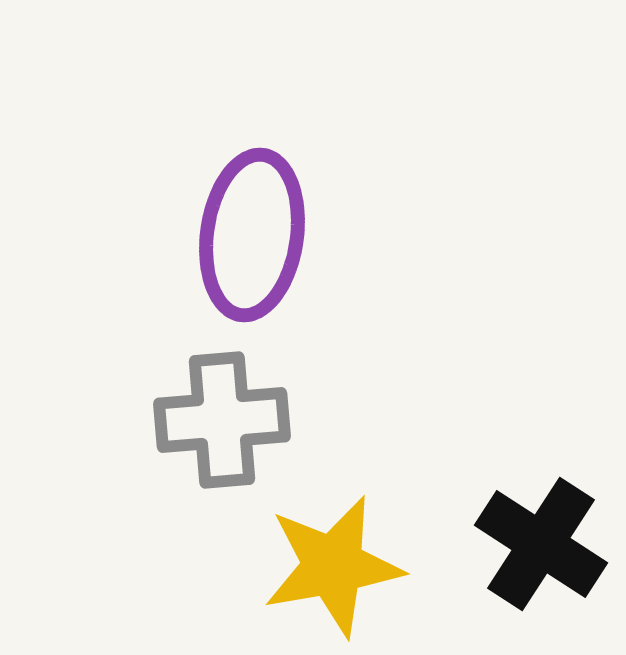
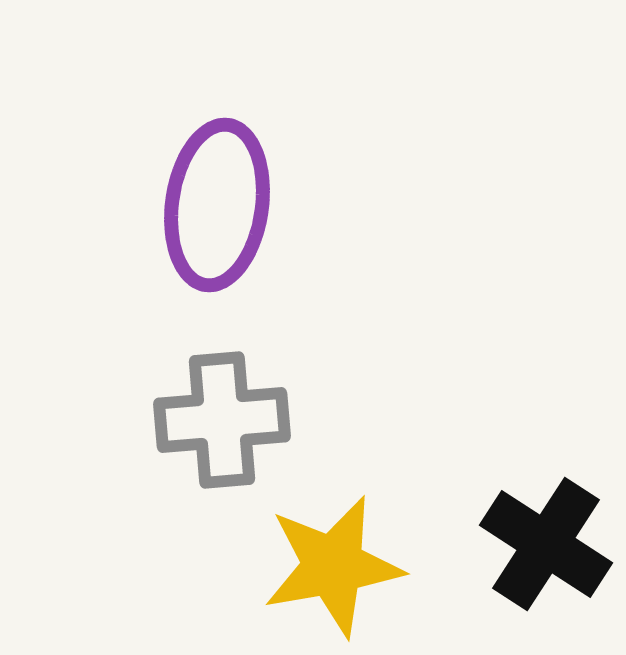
purple ellipse: moved 35 px left, 30 px up
black cross: moved 5 px right
